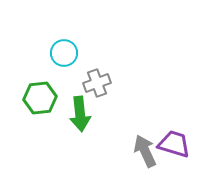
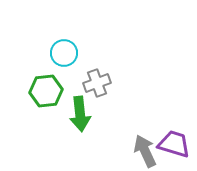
green hexagon: moved 6 px right, 7 px up
